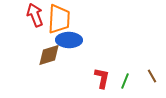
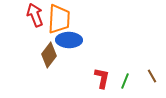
brown diamond: rotated 35 degrees counterclockwise
